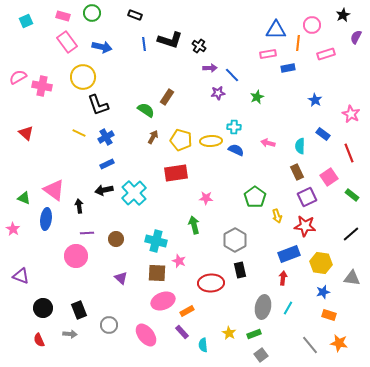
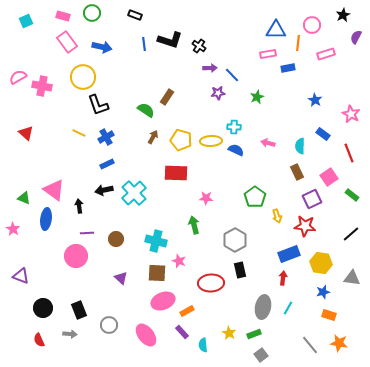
red rectangle at (176, 173): rotated 10 degrees clockwise
purple square at (307, 197): moved 5 px right, 2 px down
